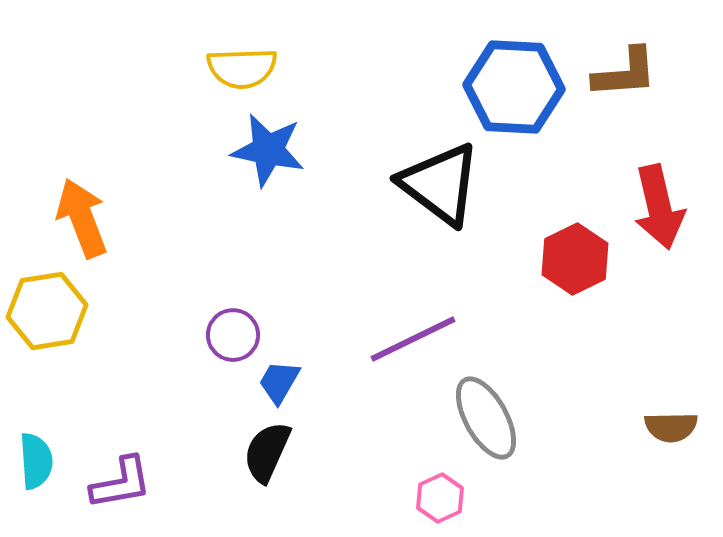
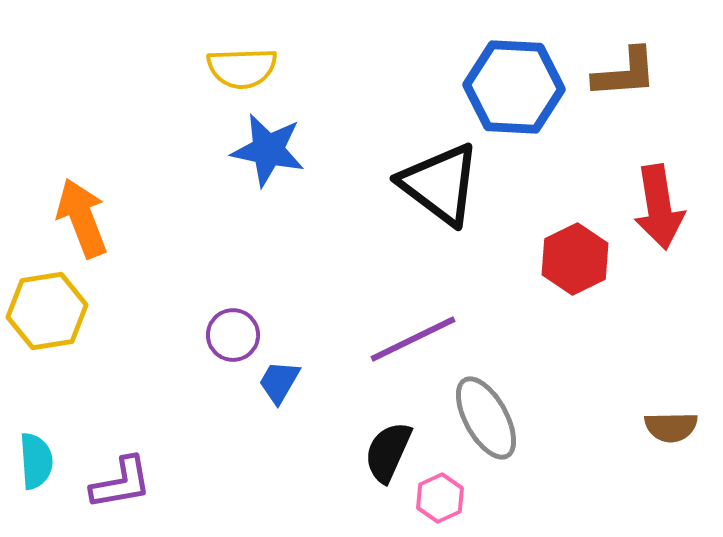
red arrow: rotated 4 degrees clockwise
black semicircle: moved 121 px right
